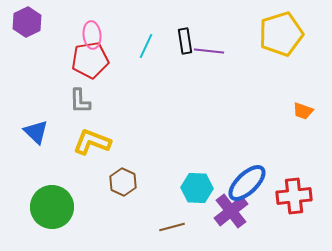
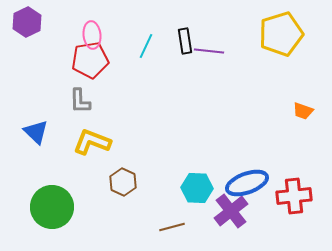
blue ellipse: rotated 24 degrees clockwise
